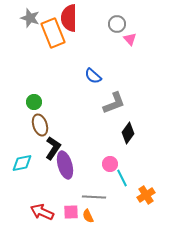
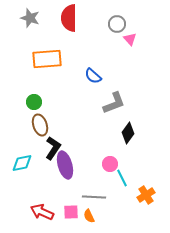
orange rectangle: moved 6 px left, 26 px down; rotated 72 degrees counterclockwise
orange semicircle: moved 1 px right
